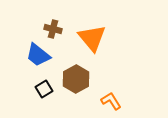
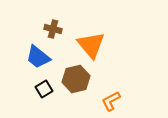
orange triangle: moved 1 px left, 7 px down
blue trapezoid: moved 2 px down
brown hexagon: rotated 16 degrees clockwise
orange L-shape: rotated 85 degrees counterclockwise
